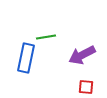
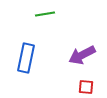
green line: moved 1 px left, 23 px up
